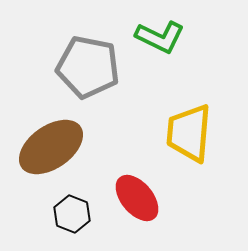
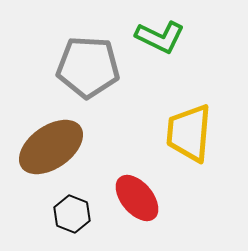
gray pentagon: rotated 8 degrees counterclockwise
